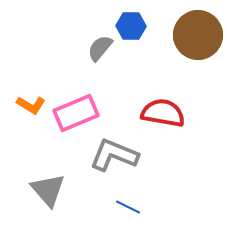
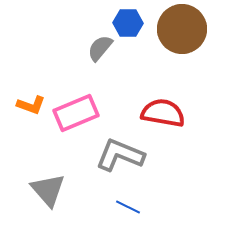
blue hexagon: moved 3 px left, 3 px up
brown circle: moved 16 px left, 6 px up
orange L-shape: rotated 12 degrees counterclockwise
gray L-shape: moved 6 px right
